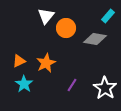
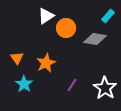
white triangle: rotated 18 degrees clockwise
orange triangle: moved 2 px left, 3 px up; rotated 40 degrees counterclockwise
